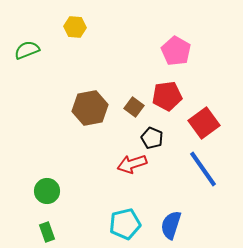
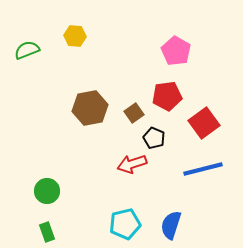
yellow hexagon: moved 9 px down
brown square: moved 6 px down; rotated 18 degrees clockwise
black pentagon: moved 2 px right
blue line: rotated 69 degrees counterclockwise
